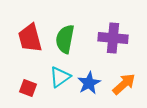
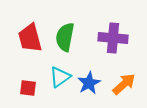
green semicircle: moved 2 px up
red square: rotated 12 degrees counterclockwise
